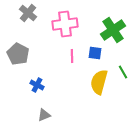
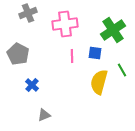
gray cross: rotated 30 degrees clockwise
green line: moved 1 px left, 2 px up
blue cross: moved 5 px left; rotated 16 degrees clockwise
